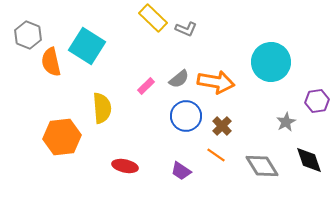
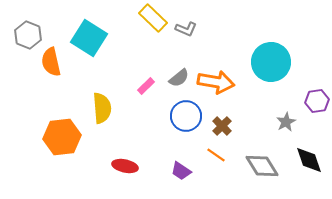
cyan square: moved 2 px right, 8 px up
gray semicircle: moved 1 px up
